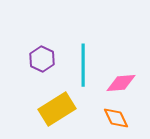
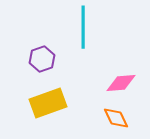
purple hexagon: rotated 15 degrees clockwise
cyan line: moved 38 px up
yellow rectangle: moved 9 px left, 6 px up; rotated 12 degrees clockwise
